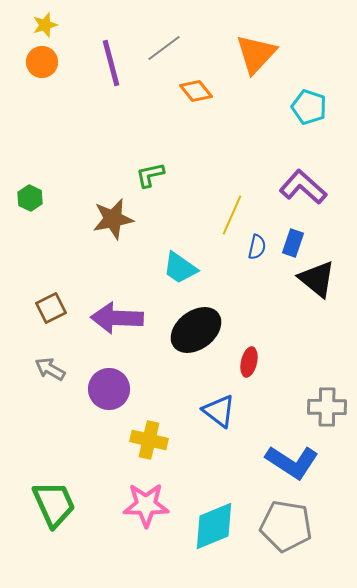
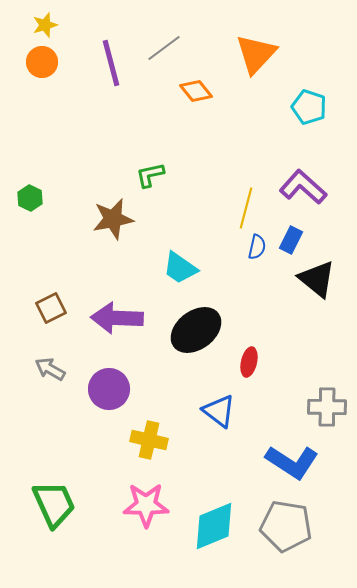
yellow line: moved 14 px right, 7 px up; rotated 9 degrees counterclockwise
blue rectangle: moved 2 px left, 3 px up; rotated 8 degrees clockwise
